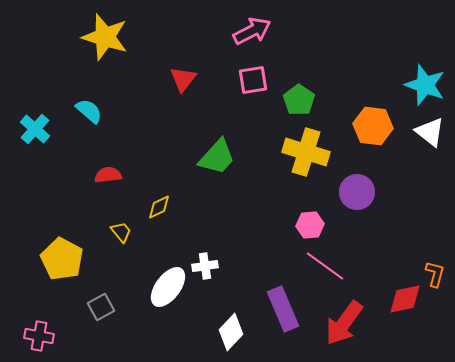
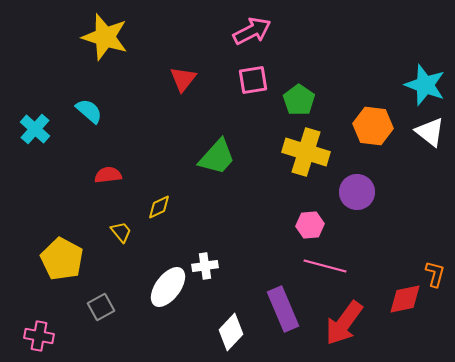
pink line: rotated 21 degrees counterclockwise
